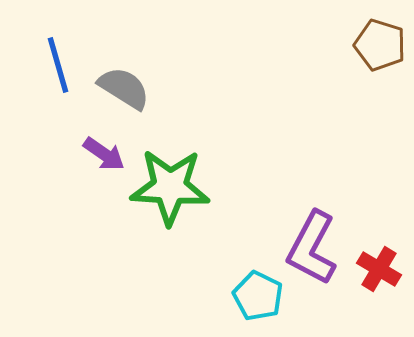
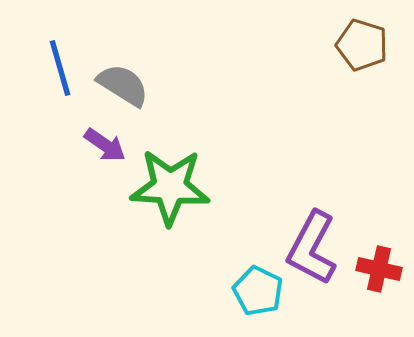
brown pentagon: moved 18 px left
blue line: moved 2 px right, 3 px down
gray semicircle: moved 1 px left, 3 px up
purple arrow: moved 1 px right, 9 px up
red cross: rotated 18 degrees counterclockwise
cyan pentagon: moved 5 px up
